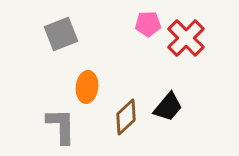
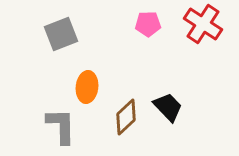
red cross: moved 17 px right, 14 px up; rotated 12 degrees counterclockwise
black trapezoid: rotated 84 degrees counterclockwise
